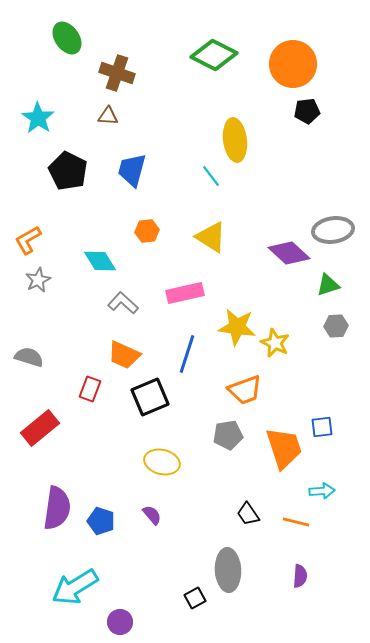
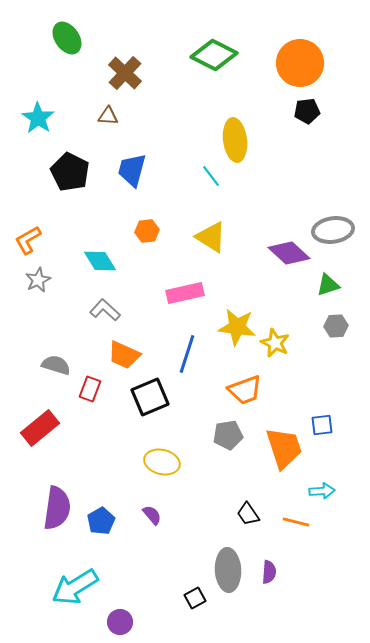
orange circle at (293, 64): moved 7 px right, 1 px up
brown cross at (117, 73): moved 8 px right; rotated 24 degrees clockwise
black pentagon at (68, 171): moved 2 px right, 1 px down
gray L-shape at (123, 303): moved 18 px left, 7 px down
gray semicircle at (29, 357): moved 27 px right, 8 px down
blue square at (322, 427): moved 2 px up
blue pentagon at (101, 521): rotated 24 degrees clockwise
purple semicircle at (300, 576): moved 31 px left, 4 px up
